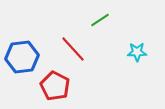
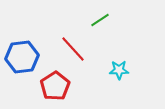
cyan star: moved 18 px left, 18 px down
red pentagon: rotated 12 degrees clockwise
